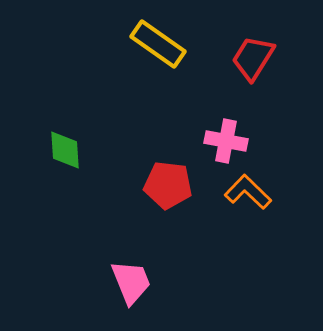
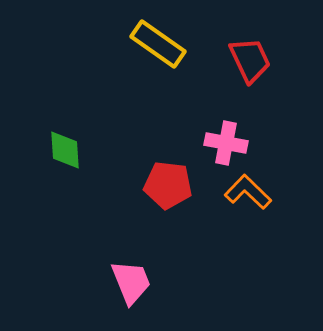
red trapezoid: moved 3 px left, 2 px down; rotated 123 degrees clockwise
pink cross: moved 2 px down
